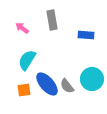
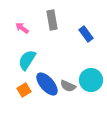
blue rectangle: moved 1 px up; rotated 49 degrees clockwise
cyan circle: moved 1 px left, 1 px down
gray semicircle: moved 1 px right; rotated 28 degrees counterclockwise
orange square: rotated 24 degrees counterclockwise
